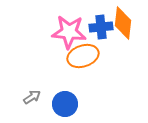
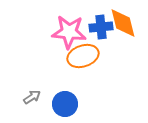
orange diamond: rotated 20 degrees counterclockwise
